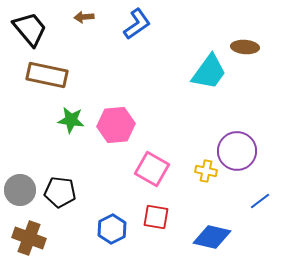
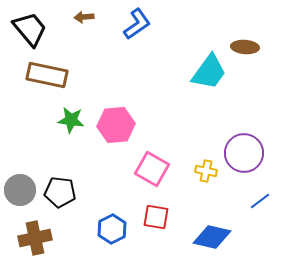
purple circle: moved 7 px right, 2 px down
brown cross: moved 6 px right; rotated 32 degrees counterclockwise
